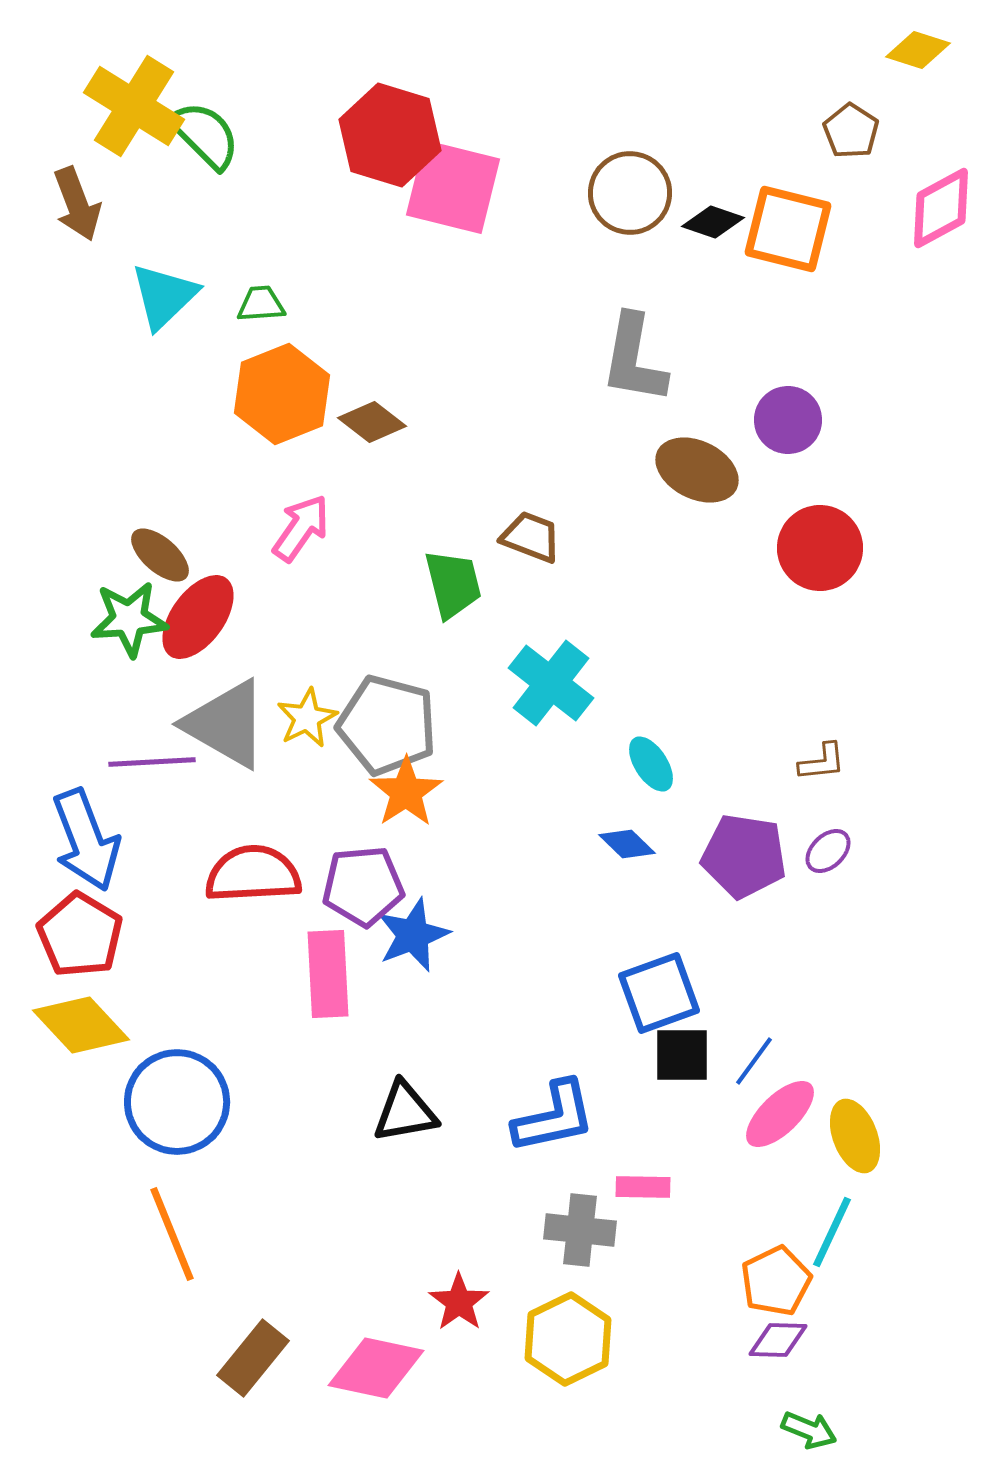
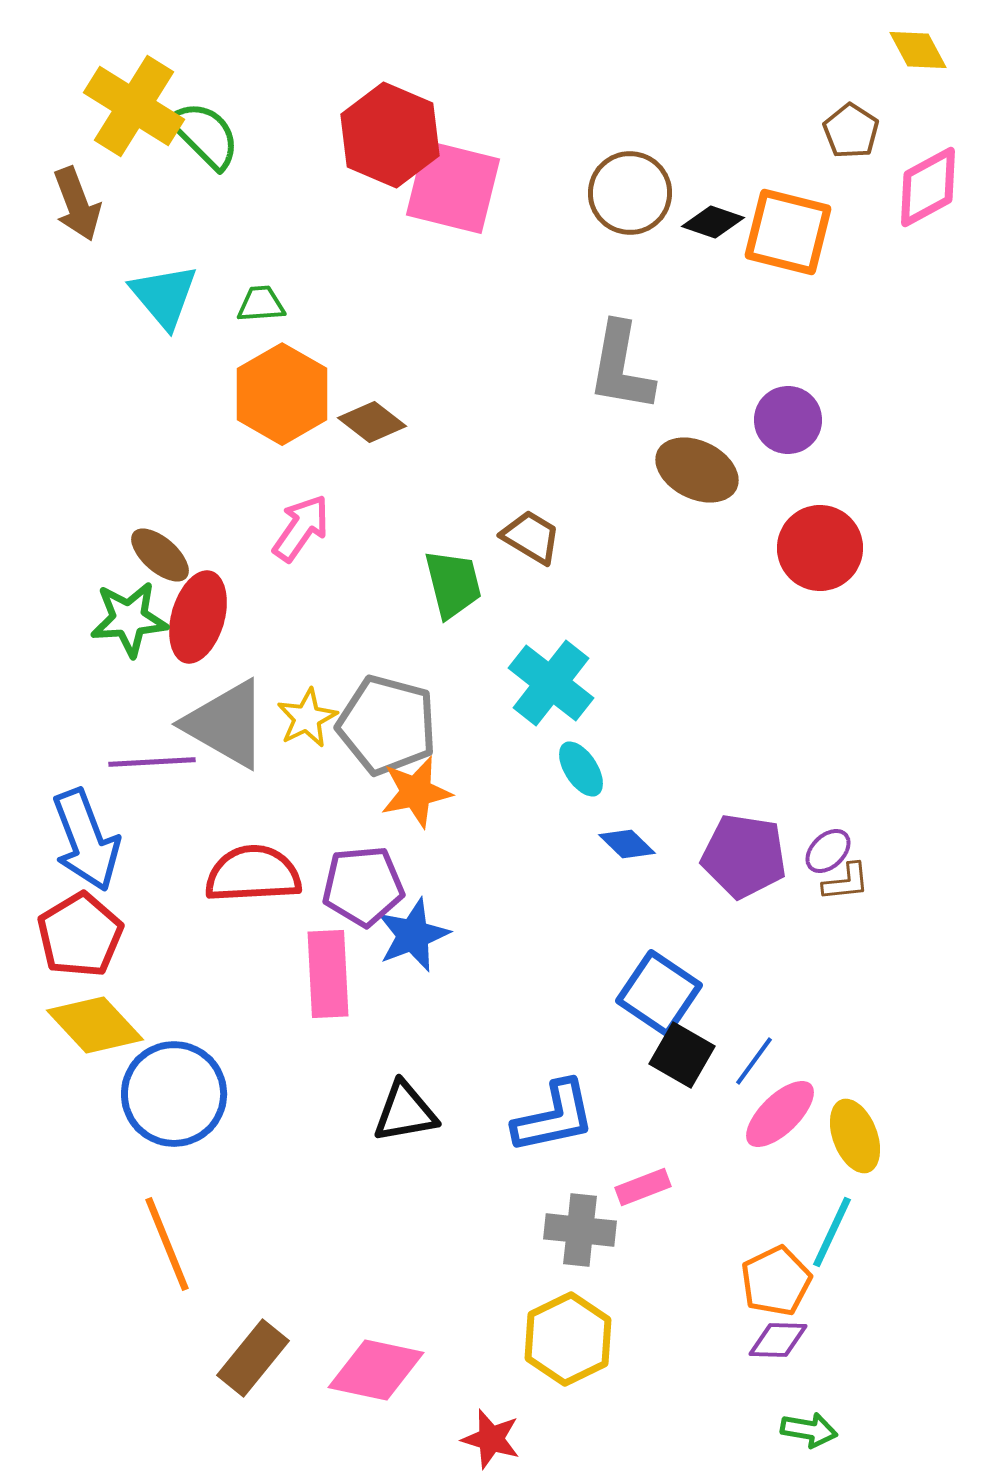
yellow diamond at (918, 50): rotated 44 degrees clockwise
red hexagon at (390, 135): rotated 6 degrees clockwise
pink diamond at (941, 208): moved 13 px left, 21 px up
orange square at (788, 229): moved 3 px down
cyan triangle at (164, 296): rotated 26 degrees counterclockwise
gray L-shape at (634, 359): moved 13 px left, 8 px down
orange hexagon at (282, 394): rotated 8 degrees counterclockwise
brown trapezoid at (531, 537): rotated 10 degrees clockwise
red ellipse at (198, 617): rotated 20 degrees counterclockwise
brown L-shape at (822, 762): moved 24 px right, 120 px down
cyan ellipse at (651, 764): moved 70 px left, 5 px down
orange star at (406, 792): moved 10 px right; rotated 22 degrees clockwise
red pentagon at (80, 935): rotated 10 degrees clockwise
blue square at (659, 993): rotated 36 degrees counterclockwise
yellow diamond at (81, 1025): moved 14 px right
black square at (682, 1055): rotated 30 degrees clockwise
blue circle at (177, 1102): moved 3 px left, 8 px up
pink rectangle at (643, 1187): rotated 22 degrees counterclockwise
orange line at (172, 1234): moved 5 px left, 10 px down
red star at (459, 1302): moved 32 px right, 137 px down; rotated 20 degrees counterclockwise
pink diamond at (376, 1368): moved 2 px down
green arrow at (809, 1430): rotated 12 degrees counterclockwise
